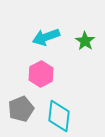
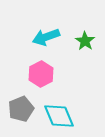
cyan diamond: rotated 28 degrees counterclockwise
